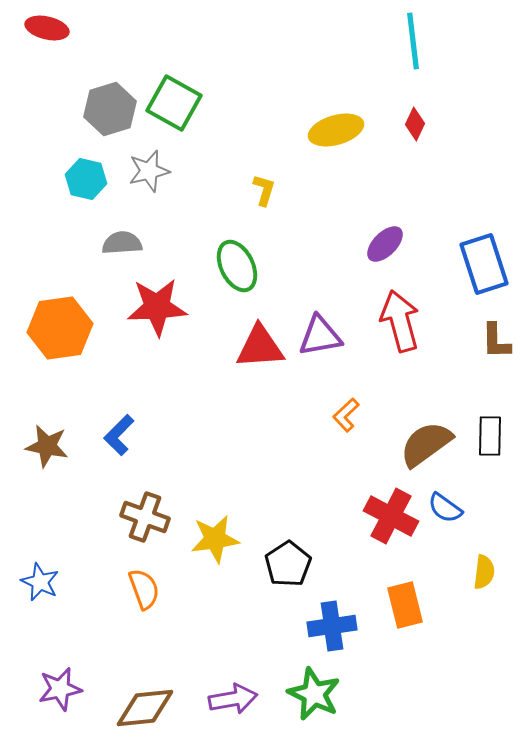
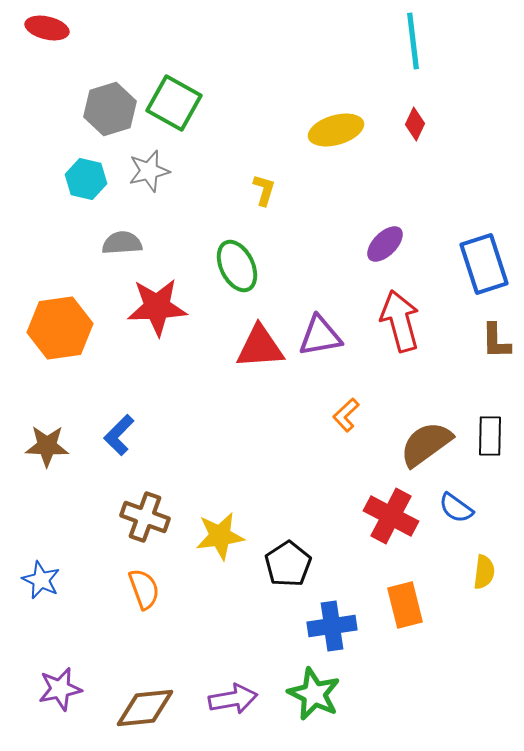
brown star: rotated 9 degrees counterclockwise
blue semicircle: moved 11 px right
yellow star: moved 5 px right, 3 px up
blue star: moved 1 px right, 2 px up
